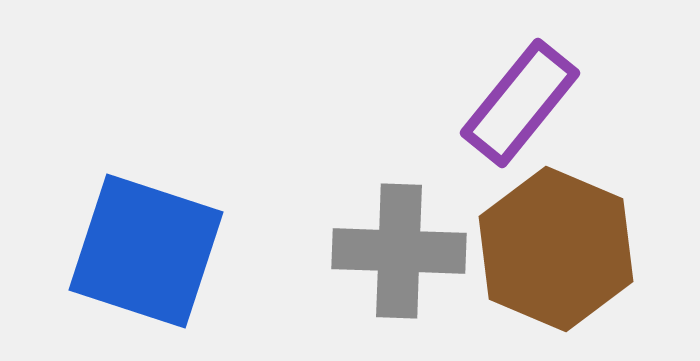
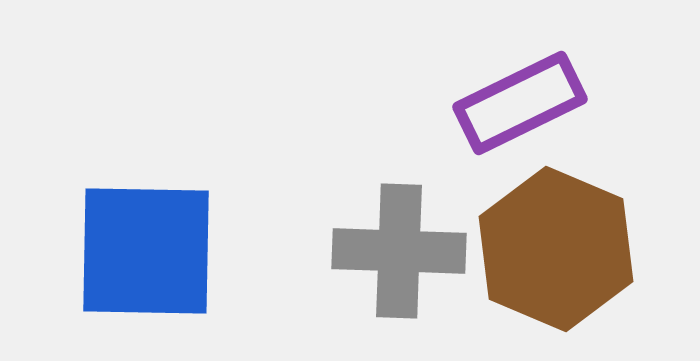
purple rectangle: rotated 25 degrees clockwise
blue square: rotated 17 degrees counterclockwise
